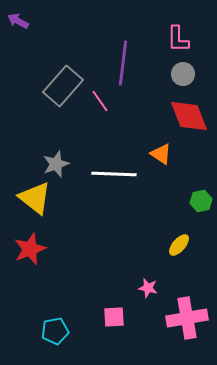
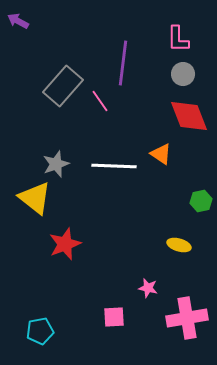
white line: moved 8 px up
yellow ellipse: rotated 65 degrees clockwise
red star: moved 35 px right, 5 px up
cyan pentagon: moved 15 px left
